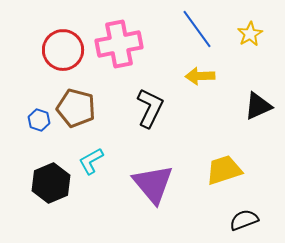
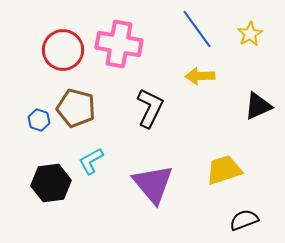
pink cross: rotated 21 degrees clockwise
black hexagon: rotated 15 degrees clockwise
